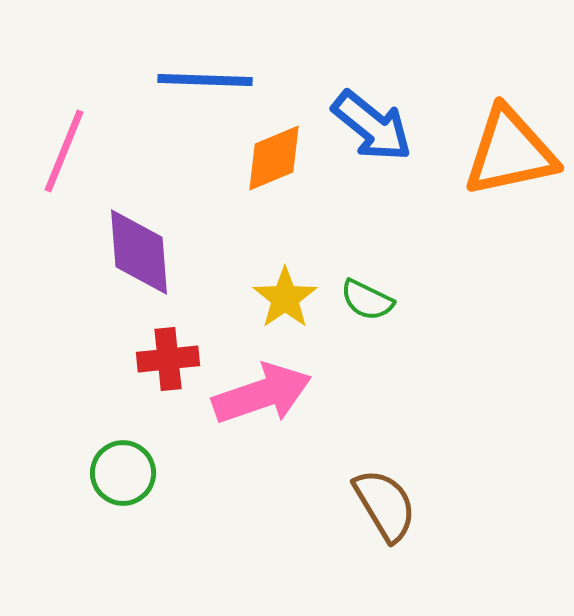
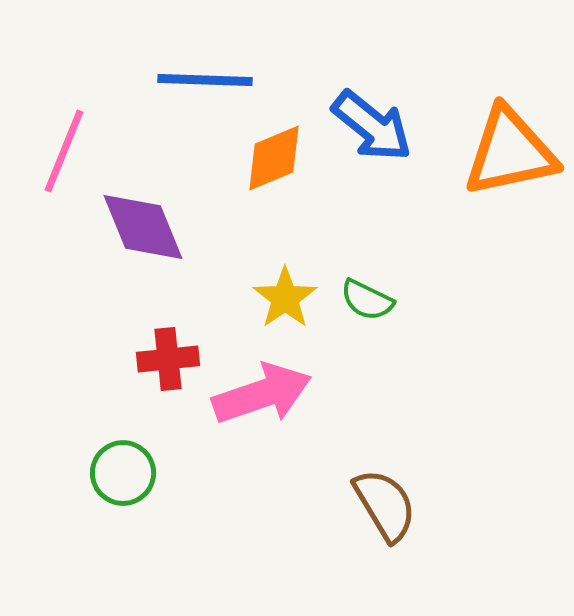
purple diamond: moved 4 px right, 25 px up; rotated 18 degrees counterclockwise
